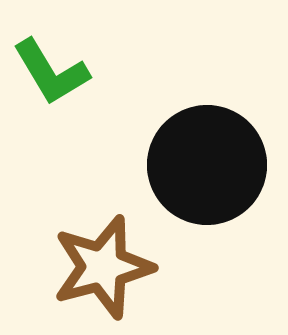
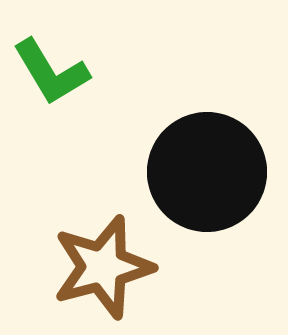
black circle: moved 7 px down
